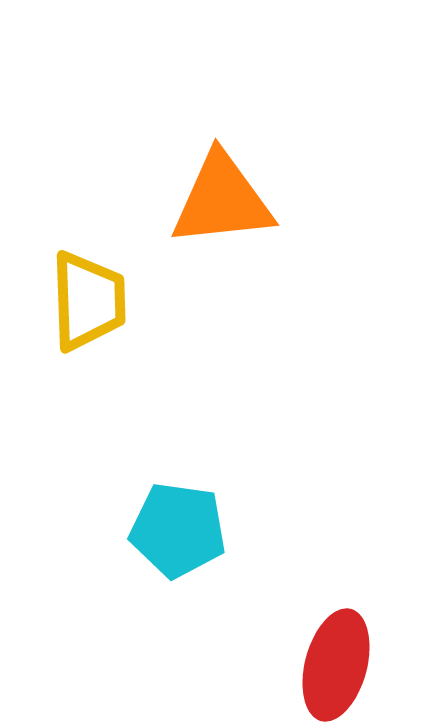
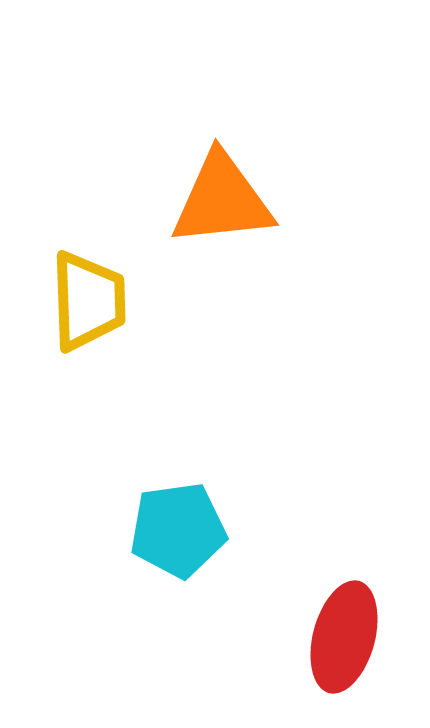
cyan pentagon: rotated 16 degrees counterclockwise
red ellipse: moved 8 px right, 28 px up
